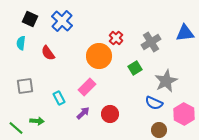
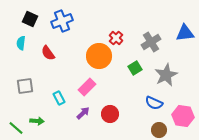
blue cross: rotated 25 degrees clockwise
gray star: moved 6 px up
pink hexagon: moved 1 px left, 2 px down; rotated 20 degrees counterclockwise
